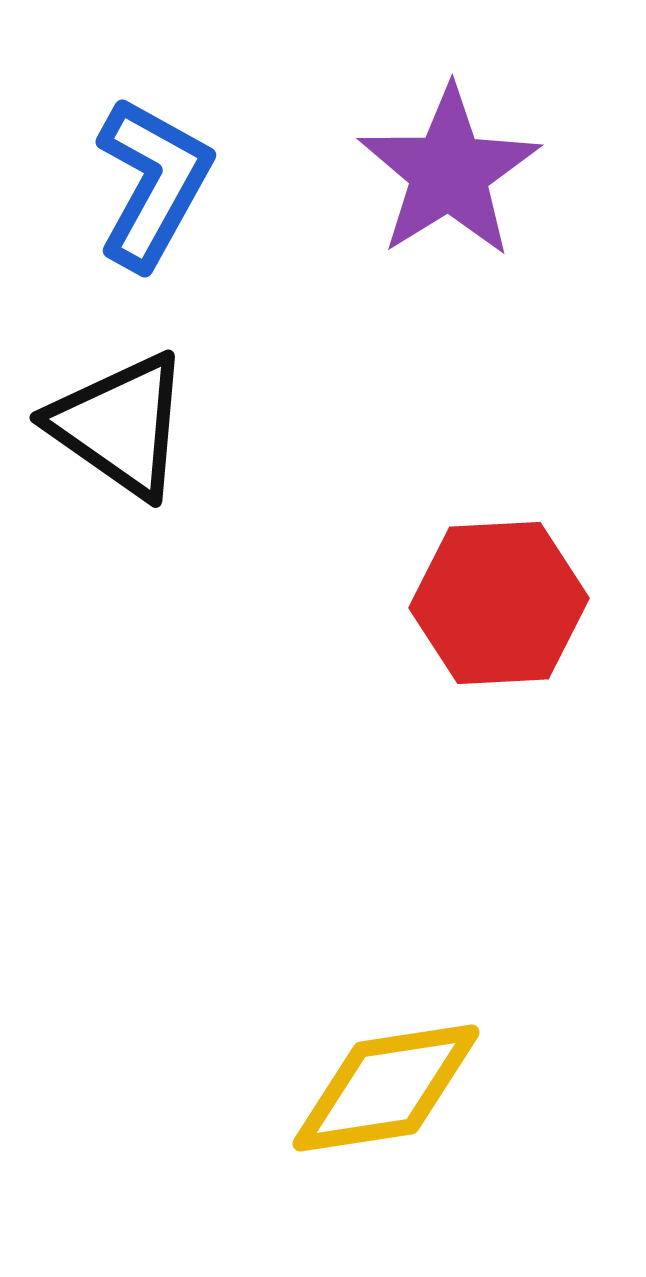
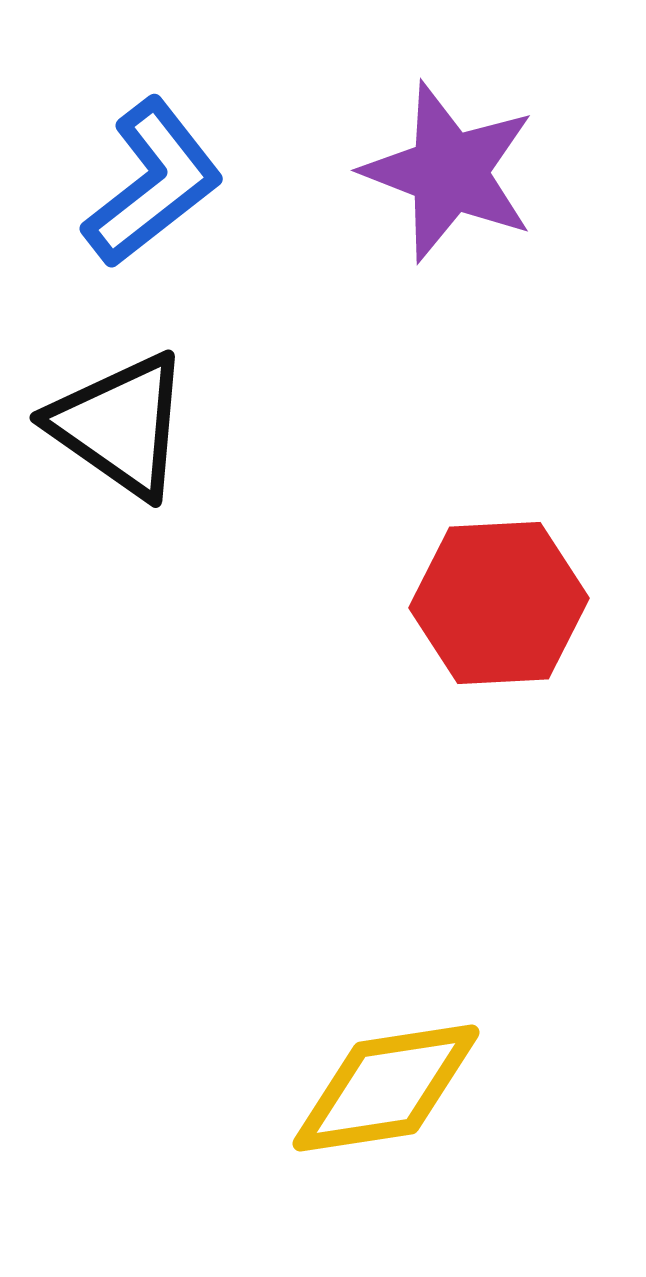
purple star: rotated 19 degrees counterclockwise
blue L-shape: rotated 23 degrees clockwise
